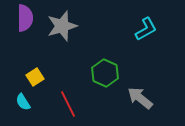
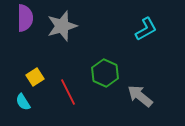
gray arrow: moved 2 px up
red line: moved 12 px up
